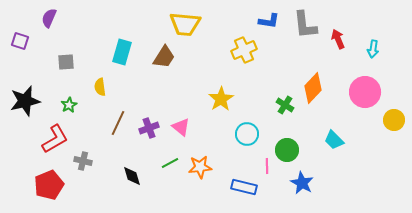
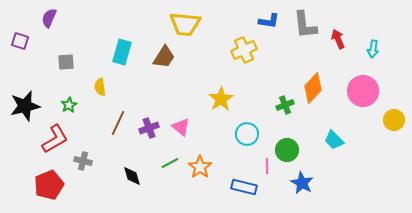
pink circle: moved 2 px left, 1 px up
black star: moved 5 px down
green cross: rotated 36 degrees clockwise
orange star: rotated 30 degrees counterclockwise
